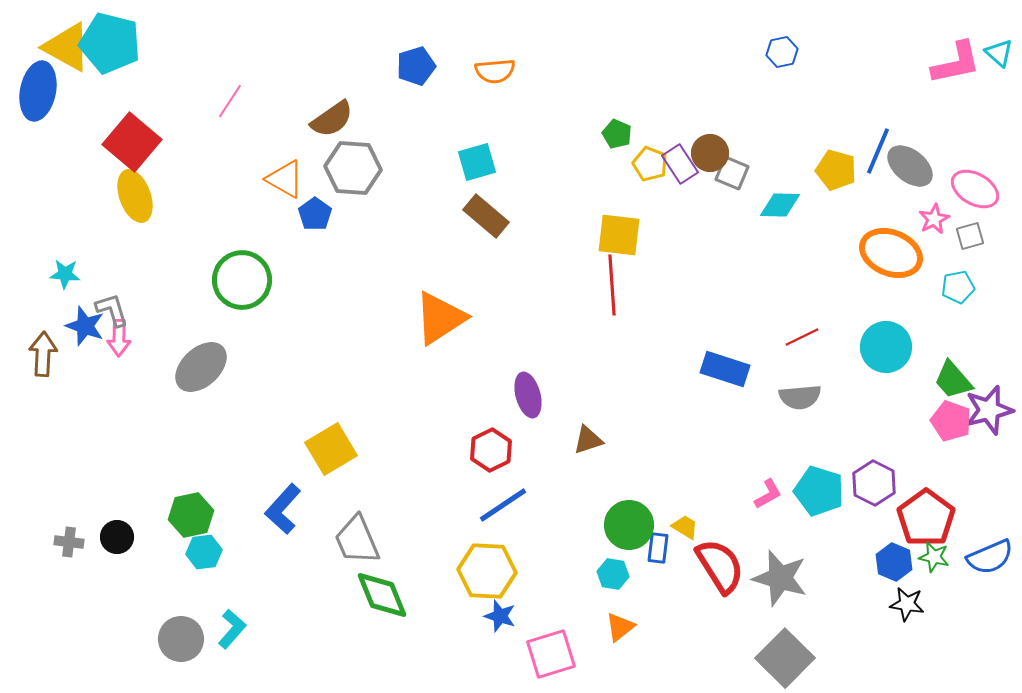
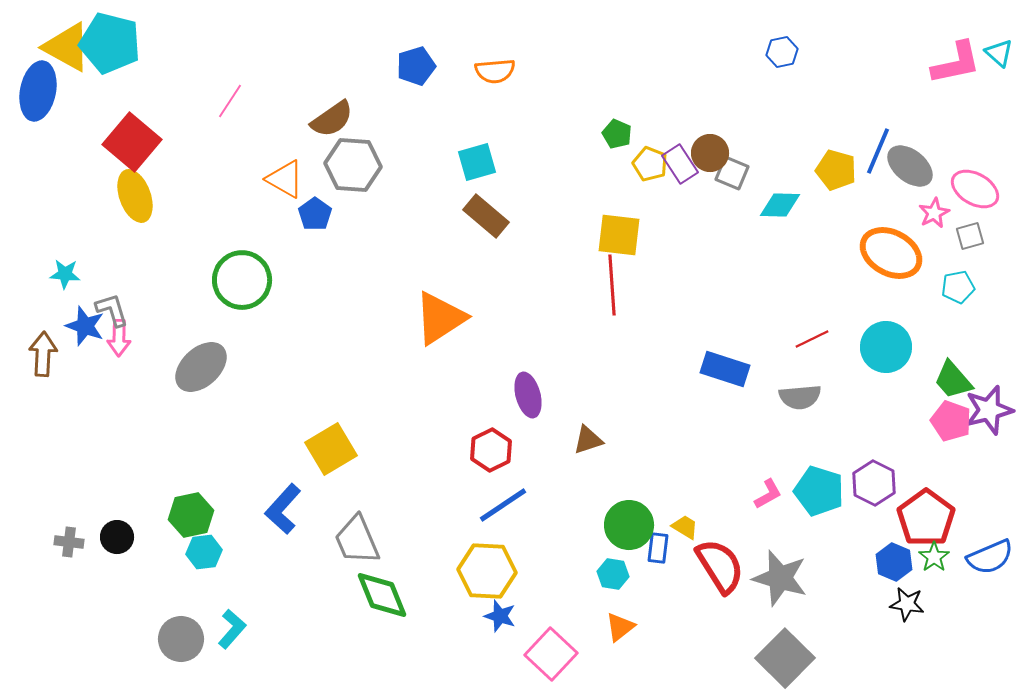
gray hexagon at (353, 168): moved 3 px up
pink star at (934, 219): moved 6 px up
orange ellipse at (891, 253): rotated 6 degrees clockwise
red line at (802, 337): moved 10 px right, 2 px down
green star at (934, 557): rotated 24 degrees clockwise
pink square at (551, 654): rotated 30 degrees counterclockwise
